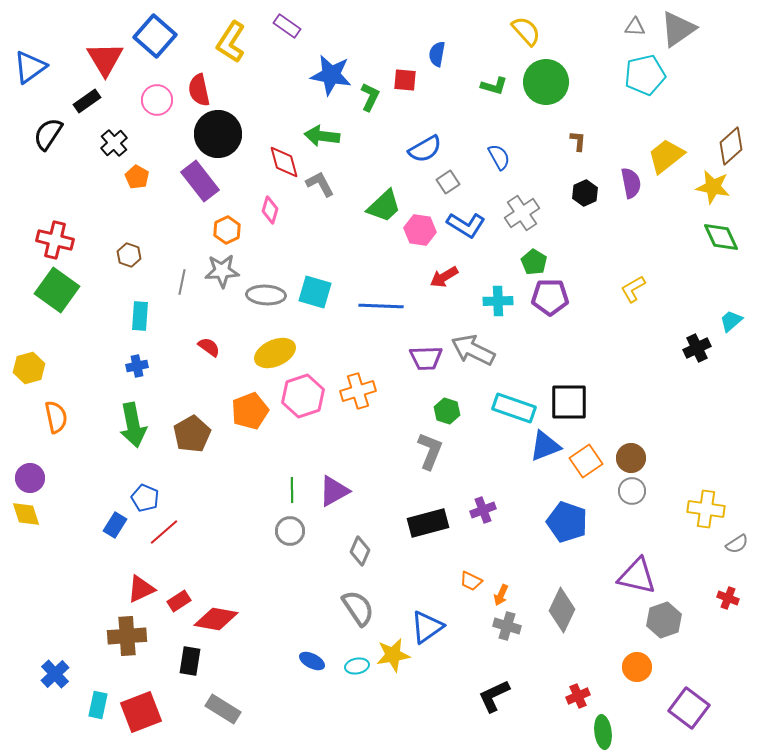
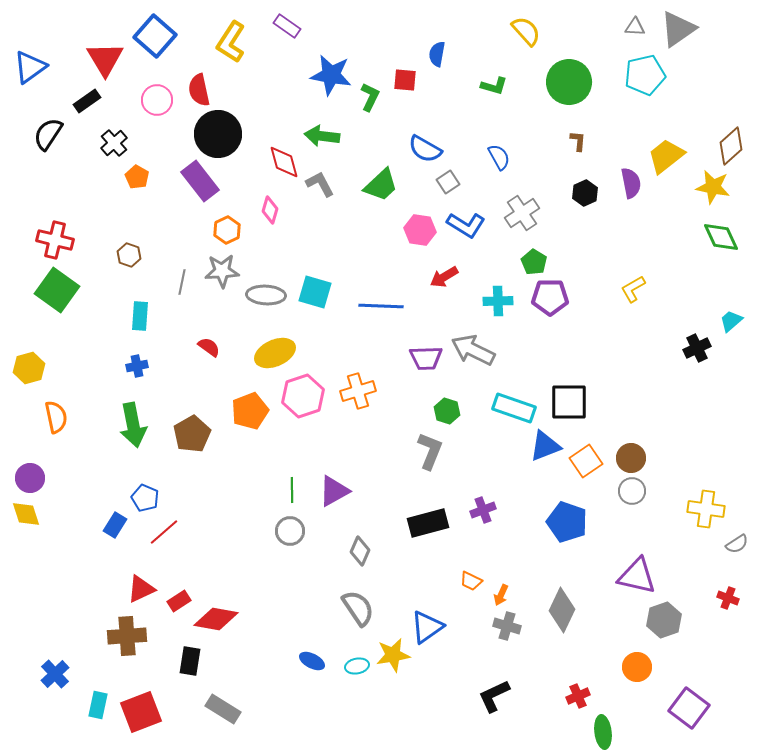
green circle at (546, 82): moved 23 px right
blue semicircle at (425, 149): rotated 60 degrees clockwise
green trapezoid at (384, 206): moved 3 px left, 21 px up
